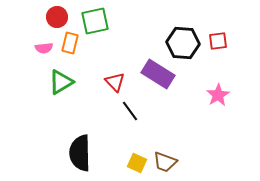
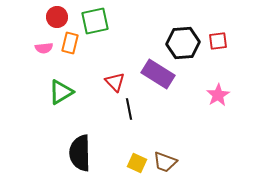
black hexagon: rotated 8 degrees counterclockwise
green triangle: moved 10 px down
black line: moved 1 px left, 2 px up; rotated 25 degrees clockwise
